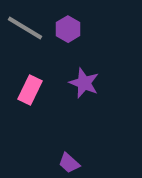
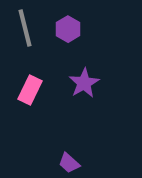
gray line: rotated 45 degrees clockwise
purple star: rotated 20 degrees clockwise
